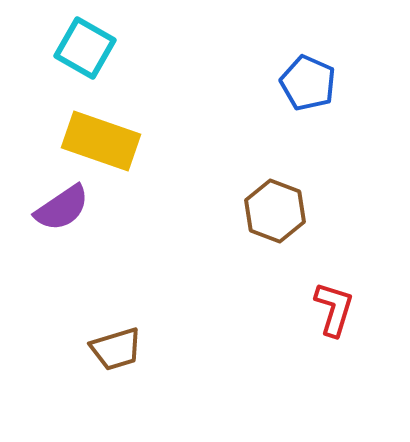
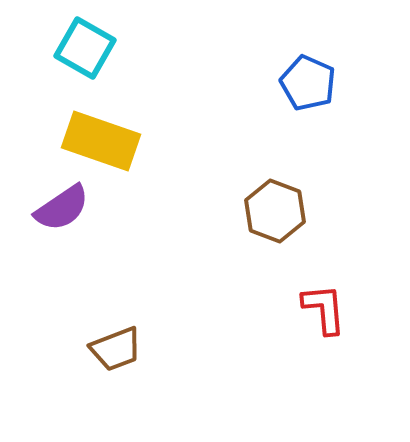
red L-shape: moved 10 px left; rotated 22 degrees counterclockwise
brown trapezoid: rotated 4 degrees counterclockwise
